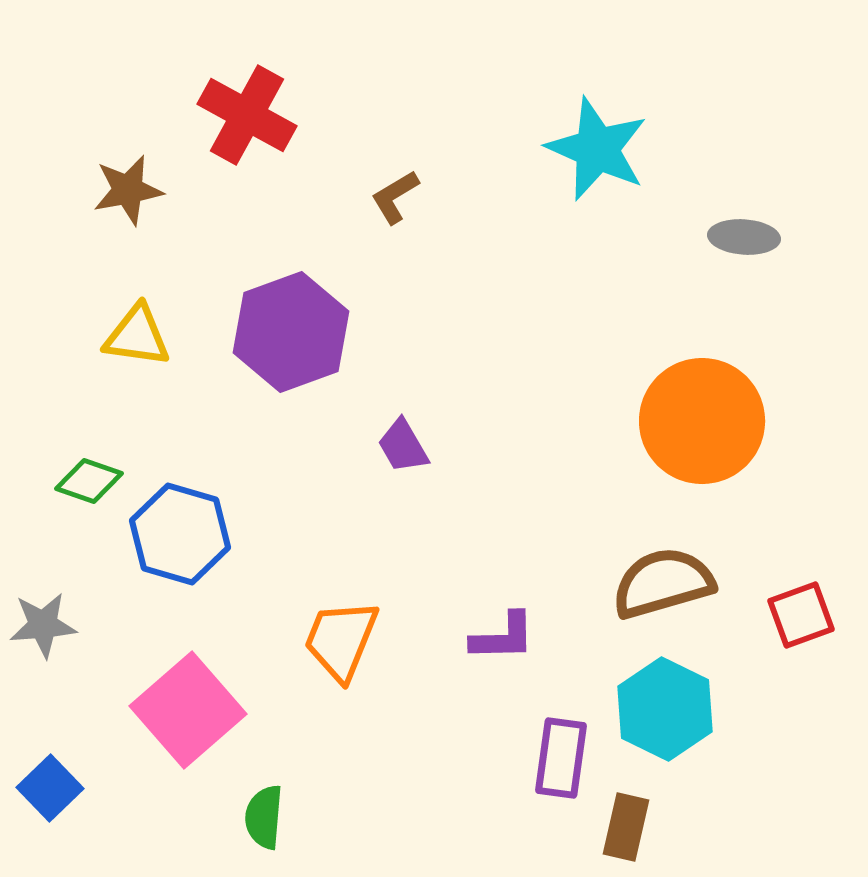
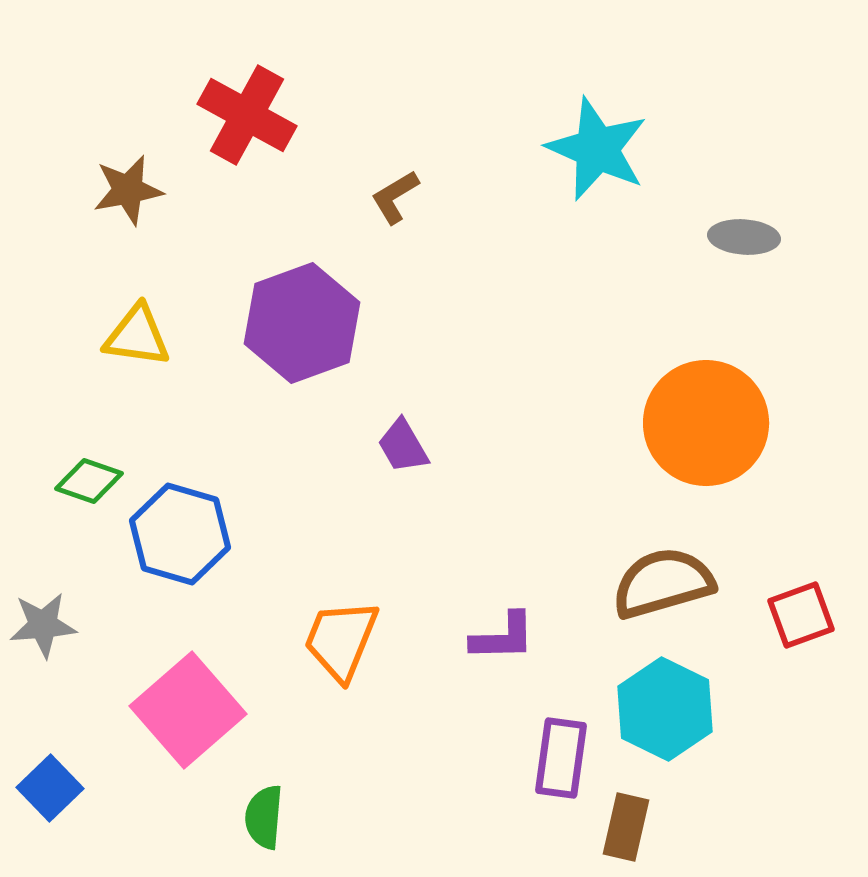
purple hexagon: moved 11 px right, 9 px up
orange circle: moved 4 px right, 2 px down
